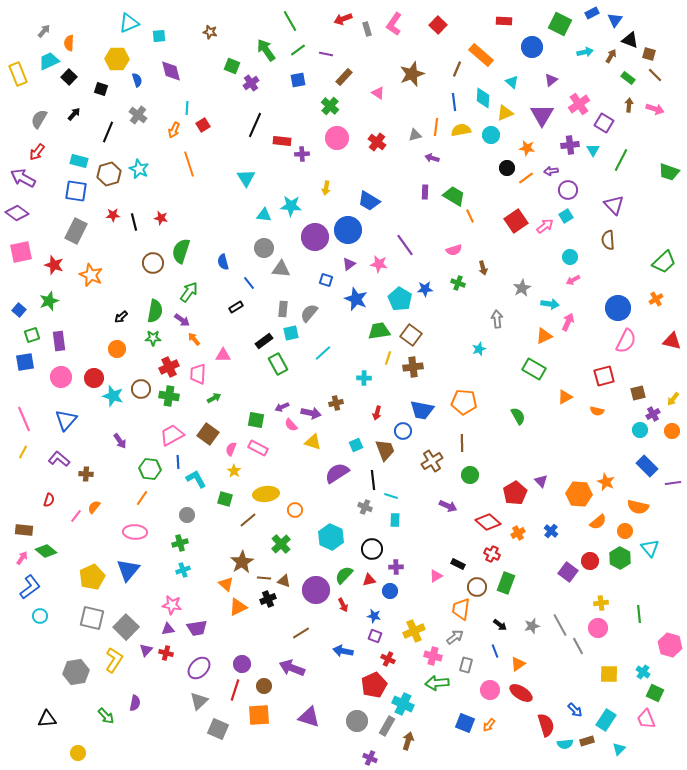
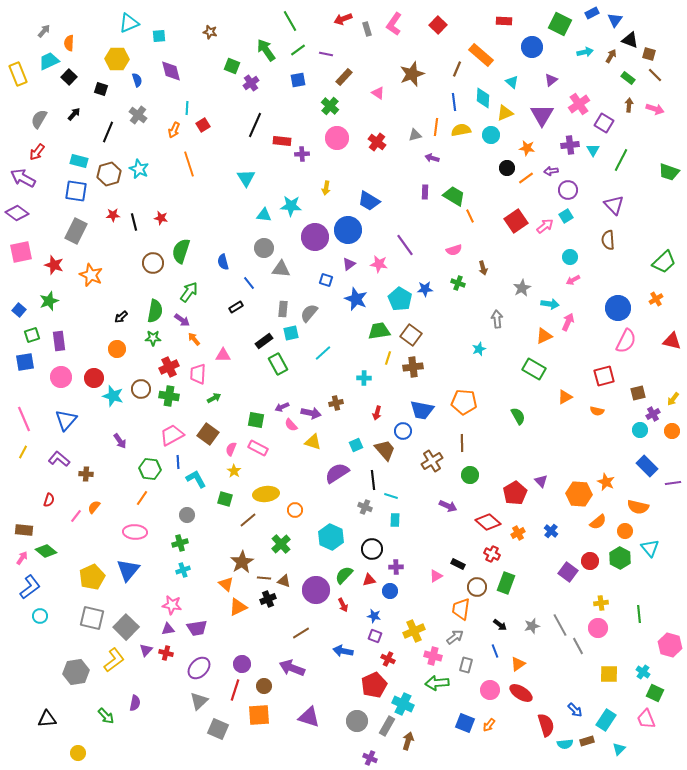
brown trapezoid at (385, 450): rotated 20 degrees counterclockwise
yellow L-shape at (114, 660): rotated 20 degrees clockwise
